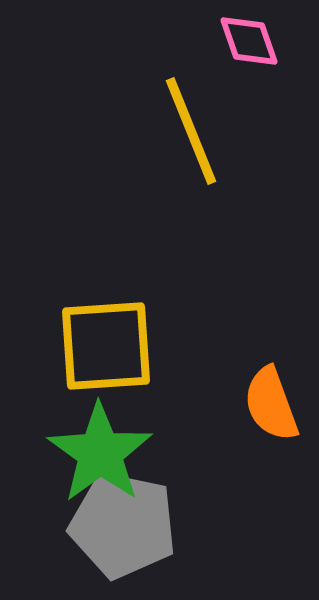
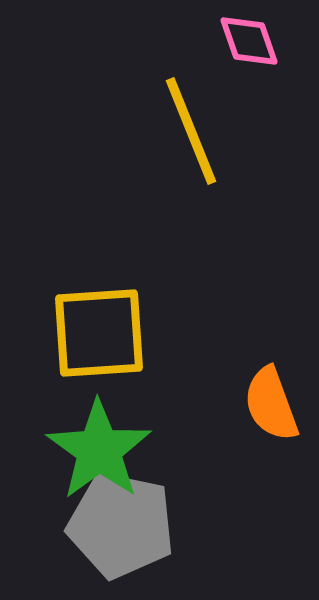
yellow square: moved 7 px left, 13 px up
green star: moved 1 px left, 3 px up
gray pentagon: moved 2 px left
